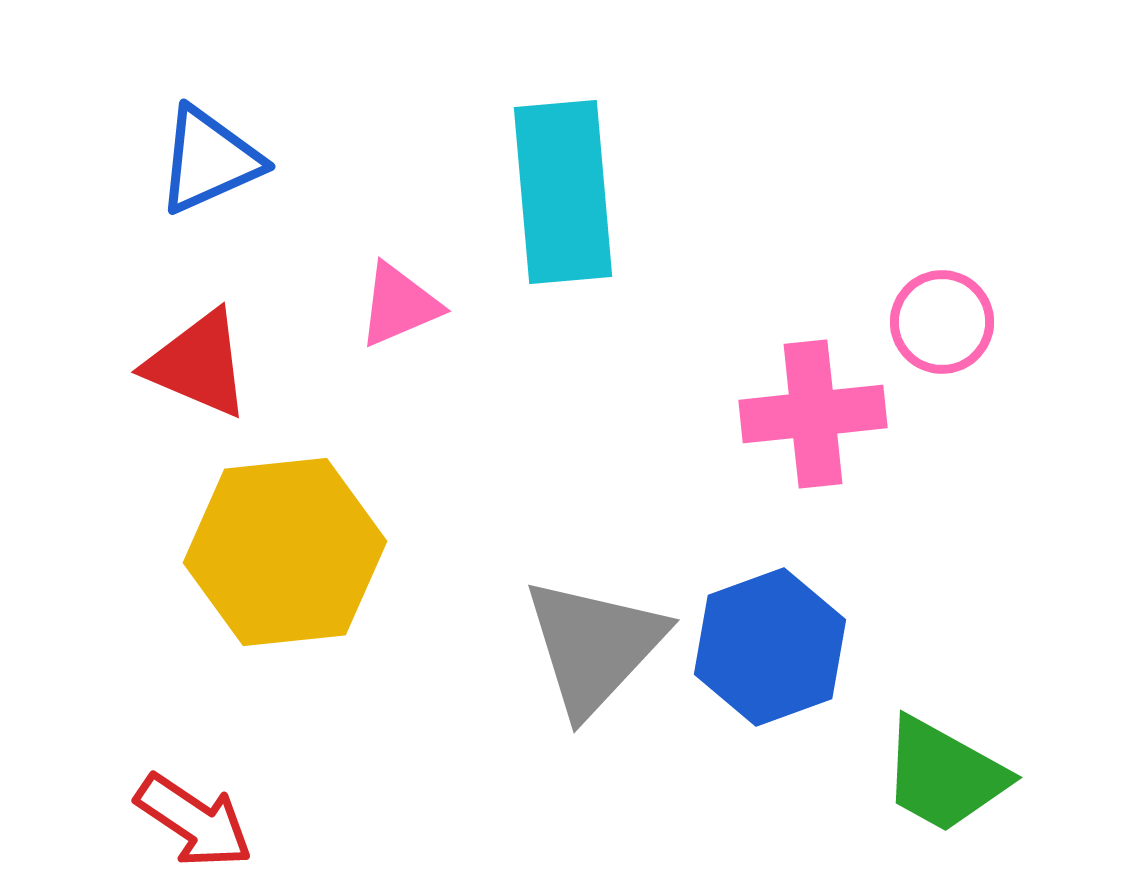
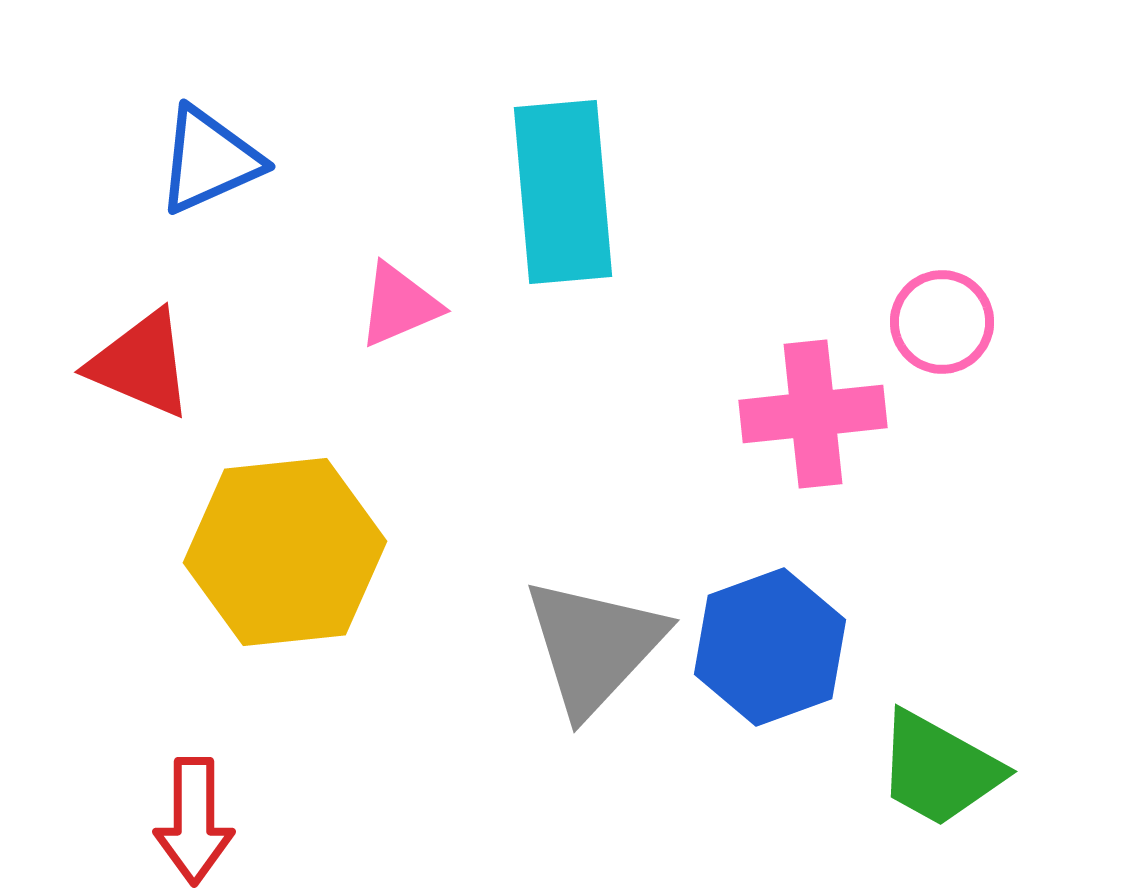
red triangle: moved 57 px left
green trapezoid: moved 5 px left, 6 px up
red arrow: rotated 56 degrees clockwise
